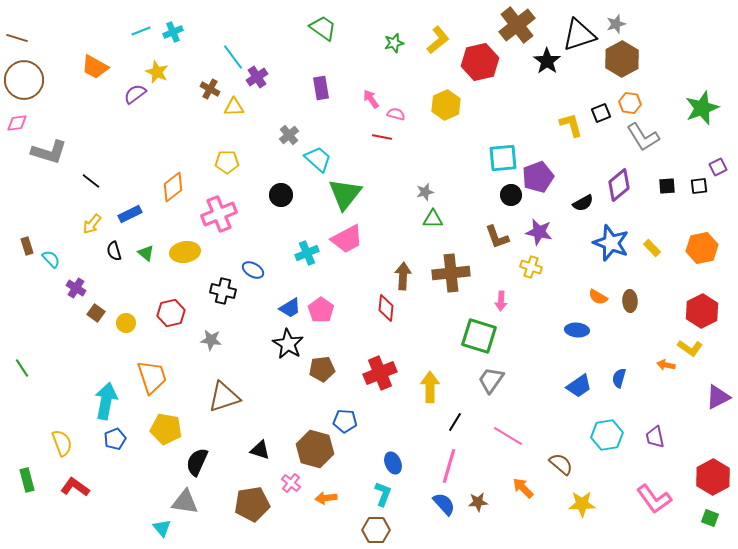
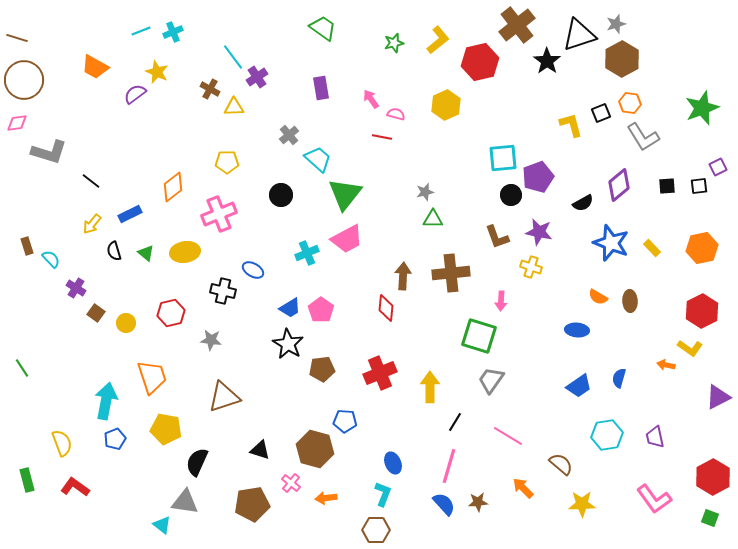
cyan triangle at (162, 528): moved 3 px up; rotated 12 degrees counterclockwise
